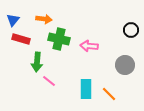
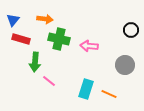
orange arrow: moved 1 px right
green arrow: moved 2 px left
cyan rectangle: rotated 18 degrees clockwise
orange line: rotated 21 degrees counterclockwise
